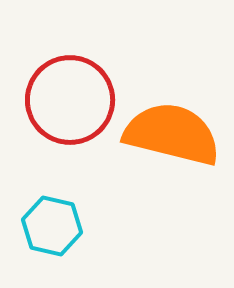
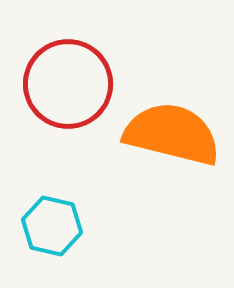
red circle: moved 2 px left, 16 px up
